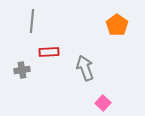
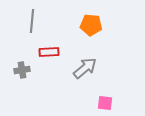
orange pentagon: moved 26 px left; rotated 30 degrees counterclockwise
gray arrow: rotated 70 degrees clockwise
pink square: moved 2 px right; rotated 35 degrees counterclockwise
